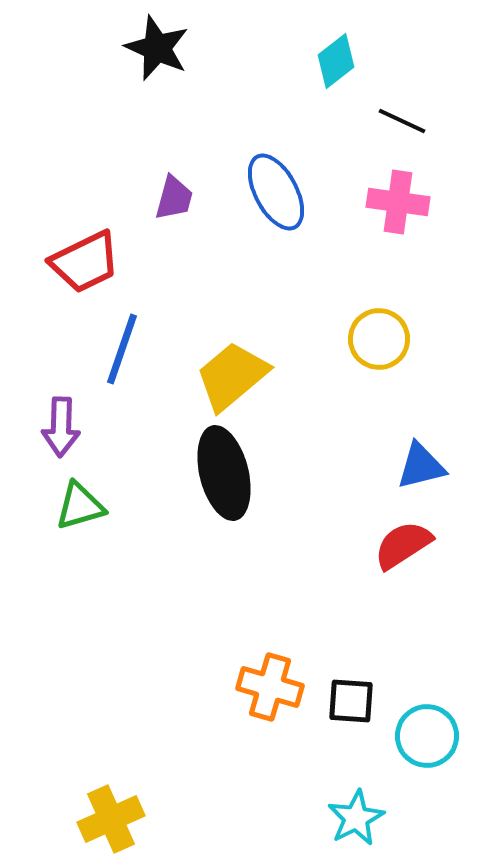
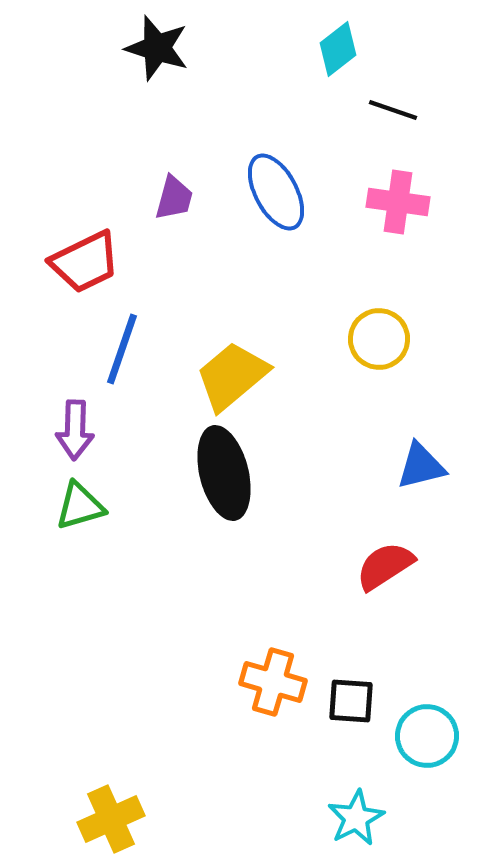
black star: rotated 6 degrees counterclockwise
cyan diamond: moved 2 px right, 12 px up
black line: moved 9 px left, 11 px up; rotated 6 degrees counterclockwise
purple arrow: moved 14 px right, 3 px down
red semicircle: moved 18 px left, 21 px down
orange cross: moved 3 px right, 5 px up
